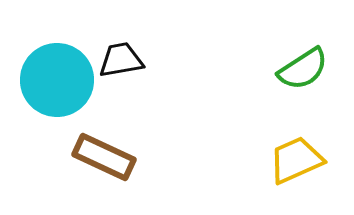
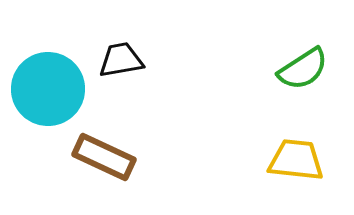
cyan circle: moved 9 px left, 9 px down
yellow trapezoid: rotated 30 degrees clockwise
